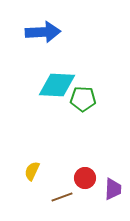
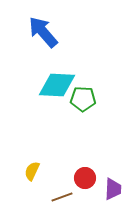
blue arrow: rotated 128 degrees counterclockwise
